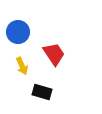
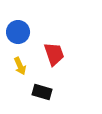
red trapezoid: rotated 15 degrees clockwise
yellow arrow: moved 2 px left
